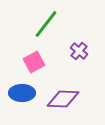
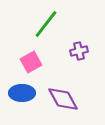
purple cross: rotated 36 degrees clockwise
pink square: moved 3 px left
purple diamond: rotated 60 degrees clockwise
